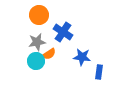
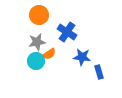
blue cross: moved 4 px right
blue rectangle: rotated 24 degrees counterclockwise
